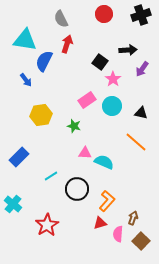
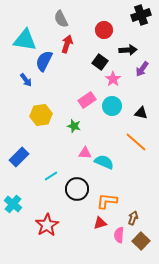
red circle: moved 16 px down
orange L-shape: rotated 125 degrees counterclockwise
pink semicircle: moved 1 px right, 1 px down
